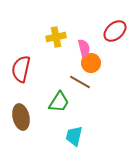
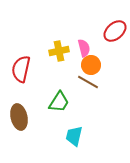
yellow cross: moved 3 px right, 14 px down
orange circle: moved 2 px down
brown line: moved 8 px right
brown ellipse: moved 2 px left
